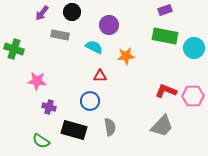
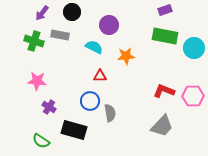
green cross: moved 20 px right, 8 px up
red L-shape: moved 2 px left
purple cross: rotated 16 degrees clockwise
gray semicircle: moved 14 px up
